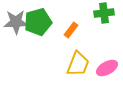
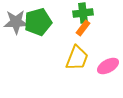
green cross: moved 21 px left
orange rectangle: moved 12 px right, 2 px up
yellow trapezoid: moved 1 px left, 6 px up
pink ellipse: moved 1 px right, 2 px up
